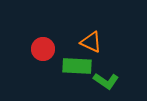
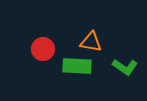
orange triangle: rotated 15 degrees counterclockwise
green L-shape: moved 19 px right, 14 px up
